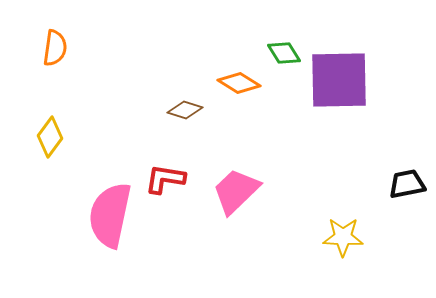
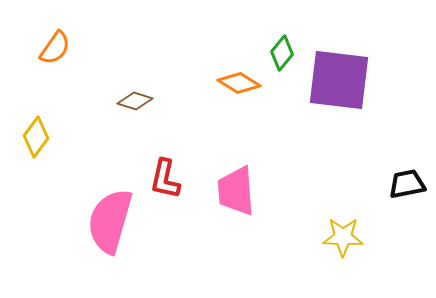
orange semicircle: rotated 27 degrees clockwise
green diamond: moved 2 px left; rotated 72 degrees clockwise
purple square: rotated 8 degrees clockwise
brown diamond: moved 50 px left, 9 px up
yellow diamond: moved 14 px left
red L-shape: rotated 87 degrees counterclockwise
pink trapezoid: rotated 50 degrees counterclockwise
pink semicircle: moved 6 px down; rotated 4 degrees clockwise
